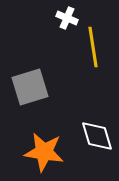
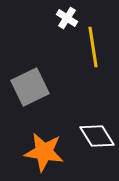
white cross: rotated 10 degrees clockwise
gray square: rotated 9 degrees counterclockwise
white diamond: rotated 15 degrees counterclockwise
